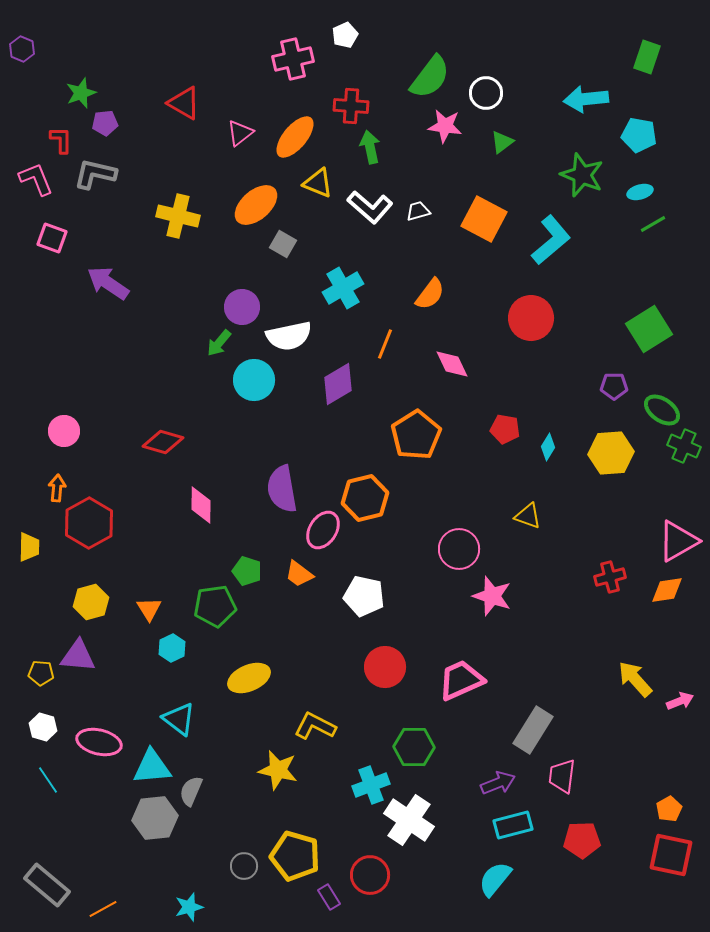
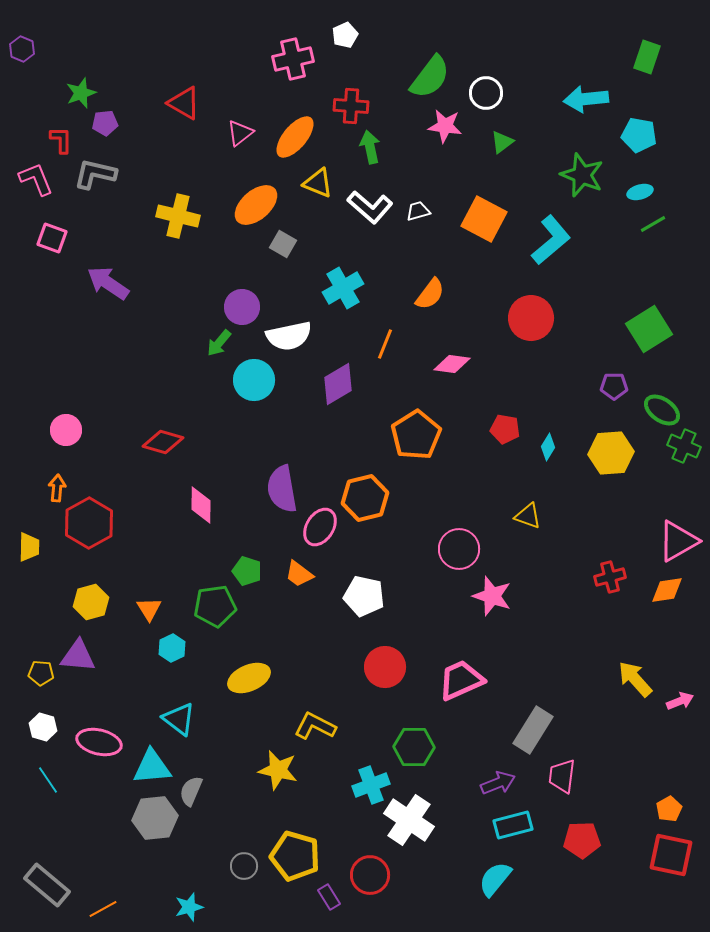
pink diamond at (452, 364): rotated 57 degrees counterclockwise
pink circle at (64, 431): moved 2 px right, 1 px up
pink ellipse at (323, 530): moved 3 px left, 3 px up
